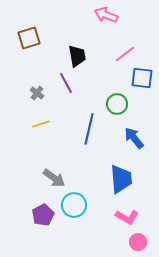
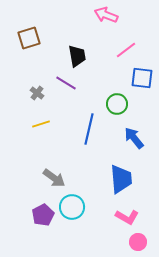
pink line: moved 1 px right, 4 px up
purple line: rotated 30 degrees counterclockwise
cyan circle: moved 2 px left, 2 px down
